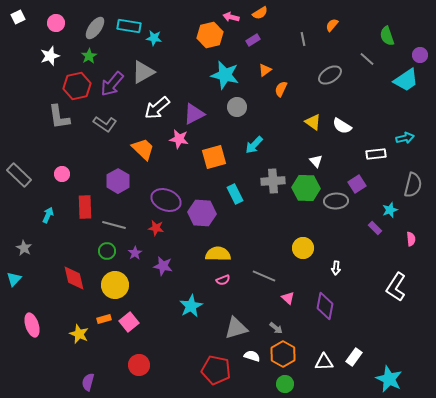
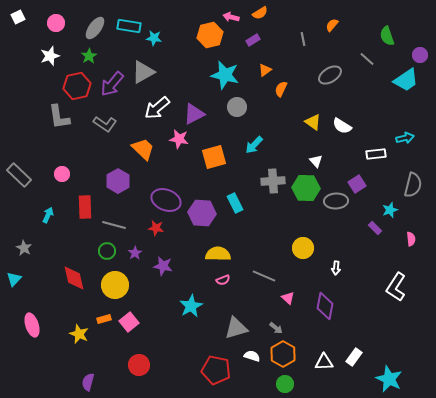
cyan rectangle at (235, 194): moved 9 px down
